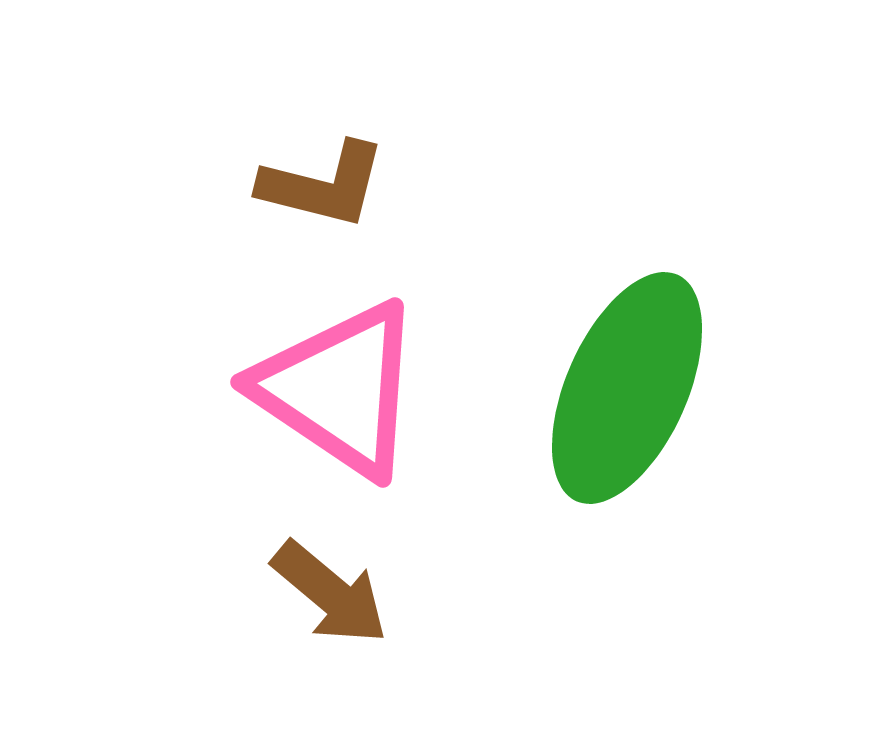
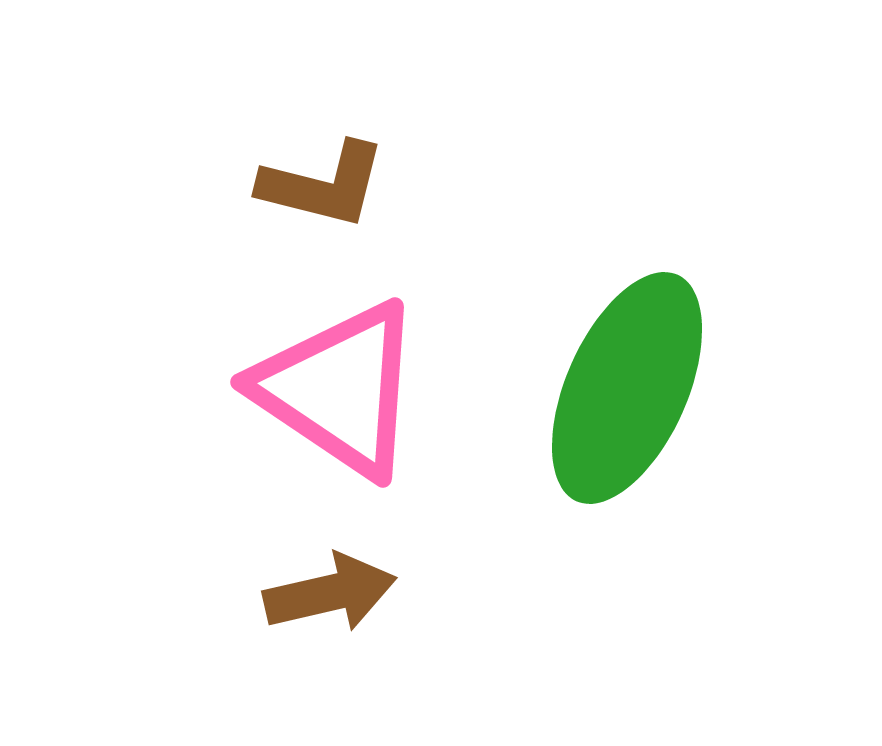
brown arrow: rotated 53 degrees counterclockwise
